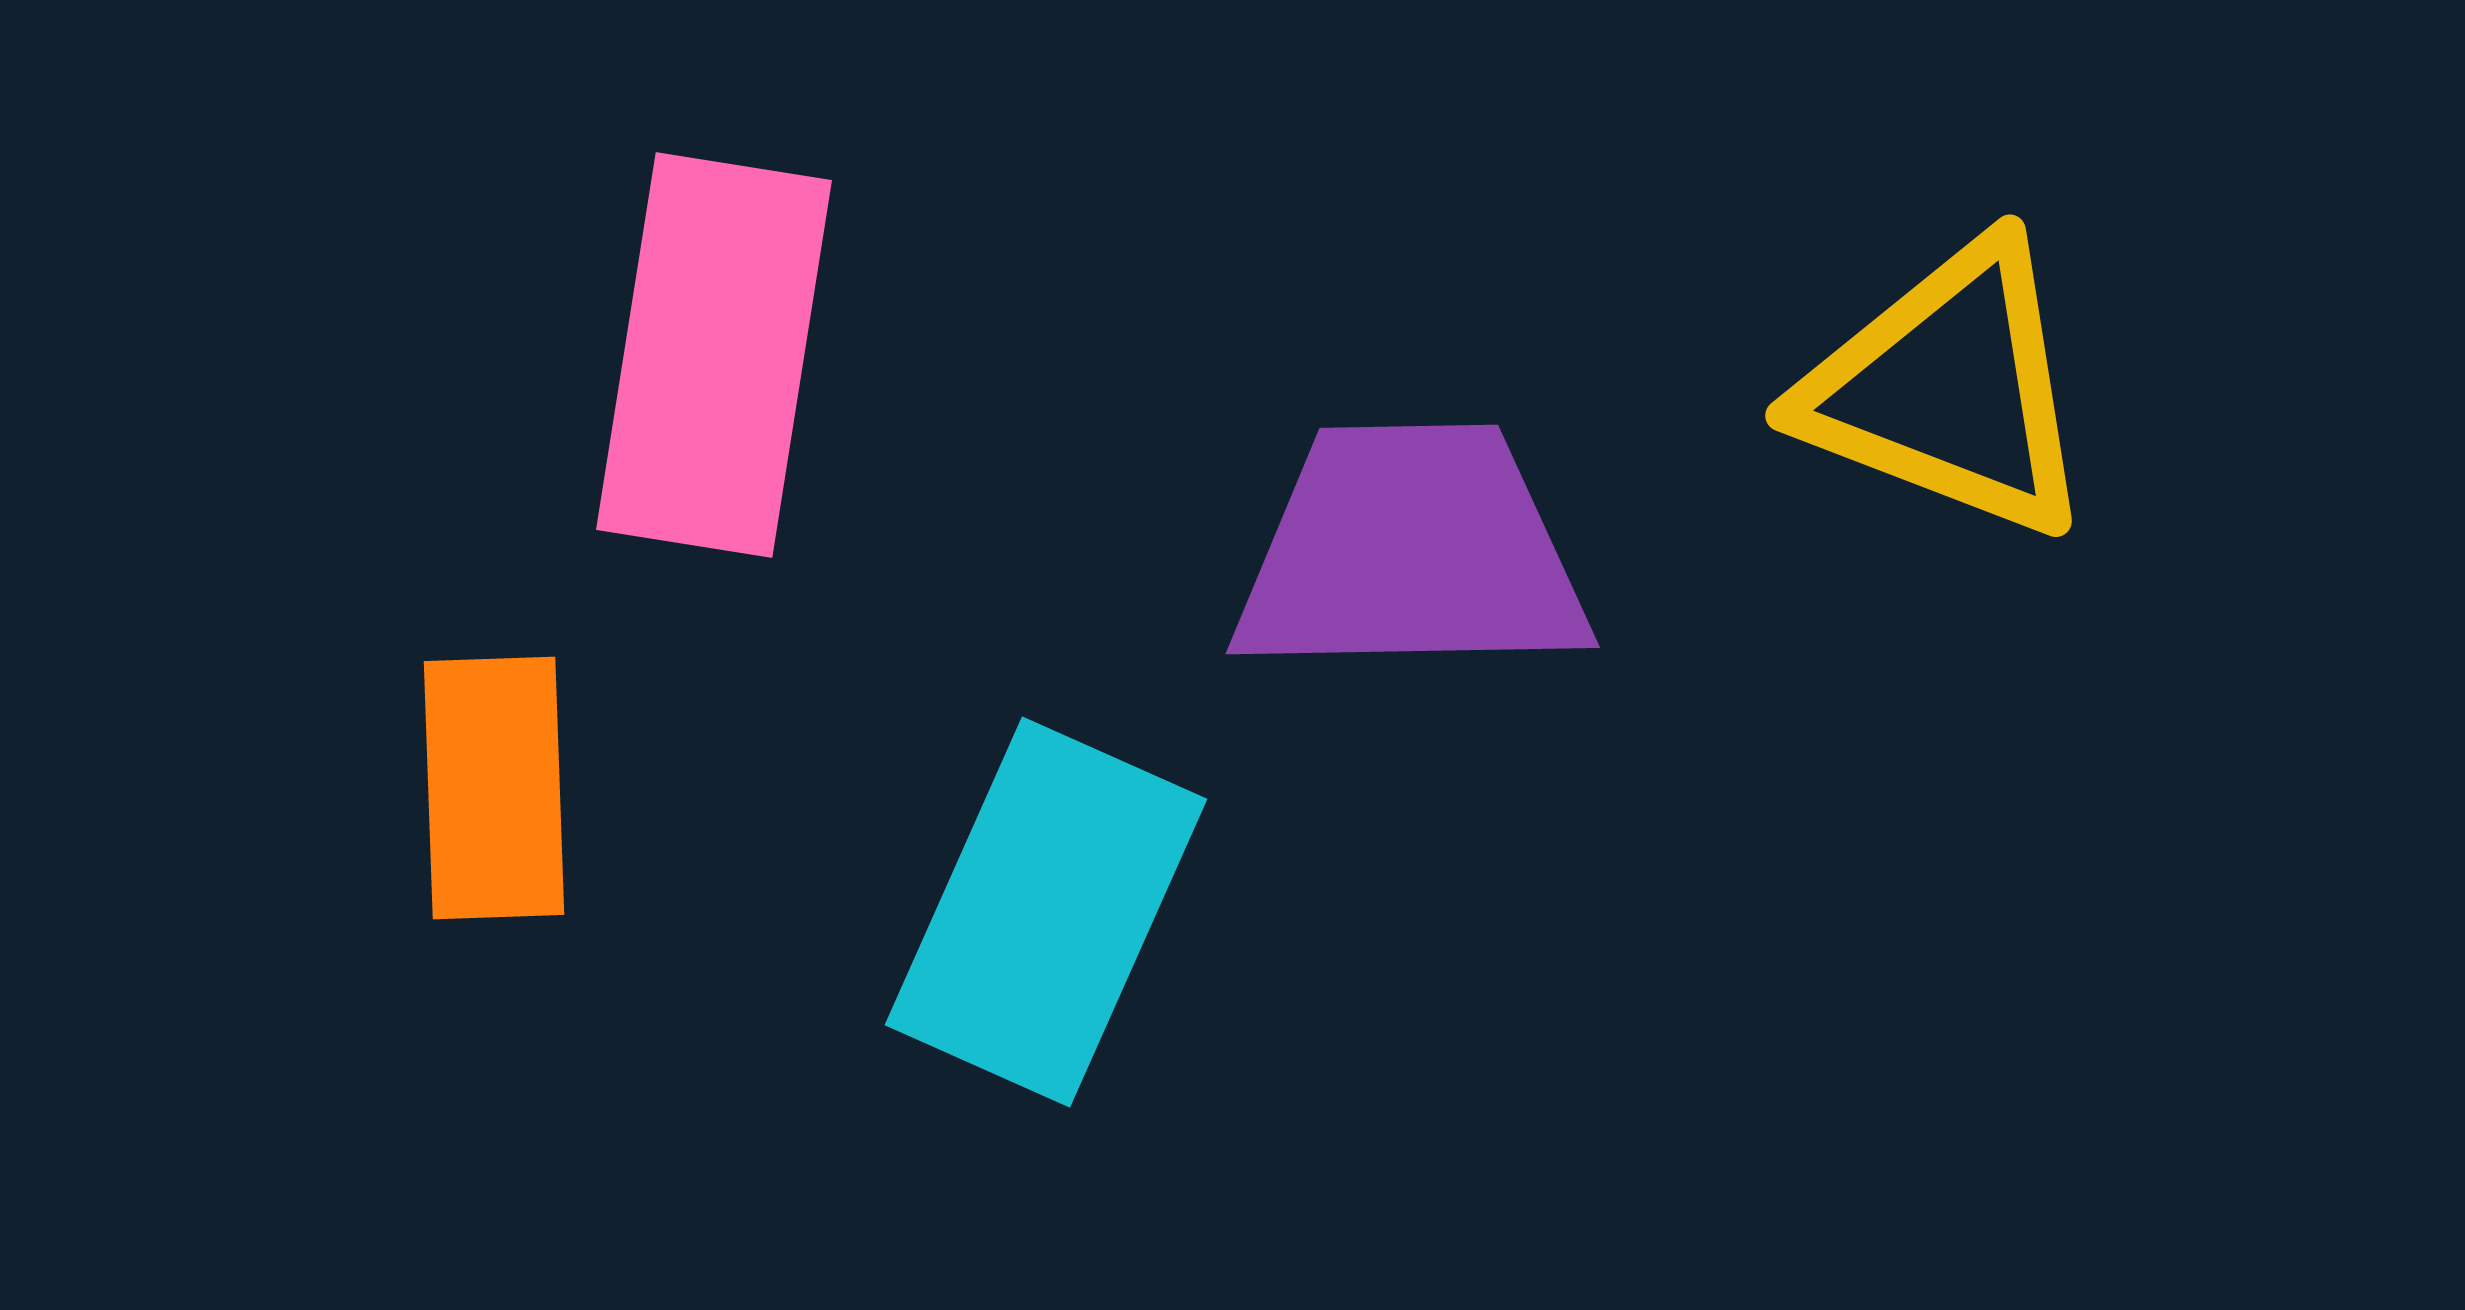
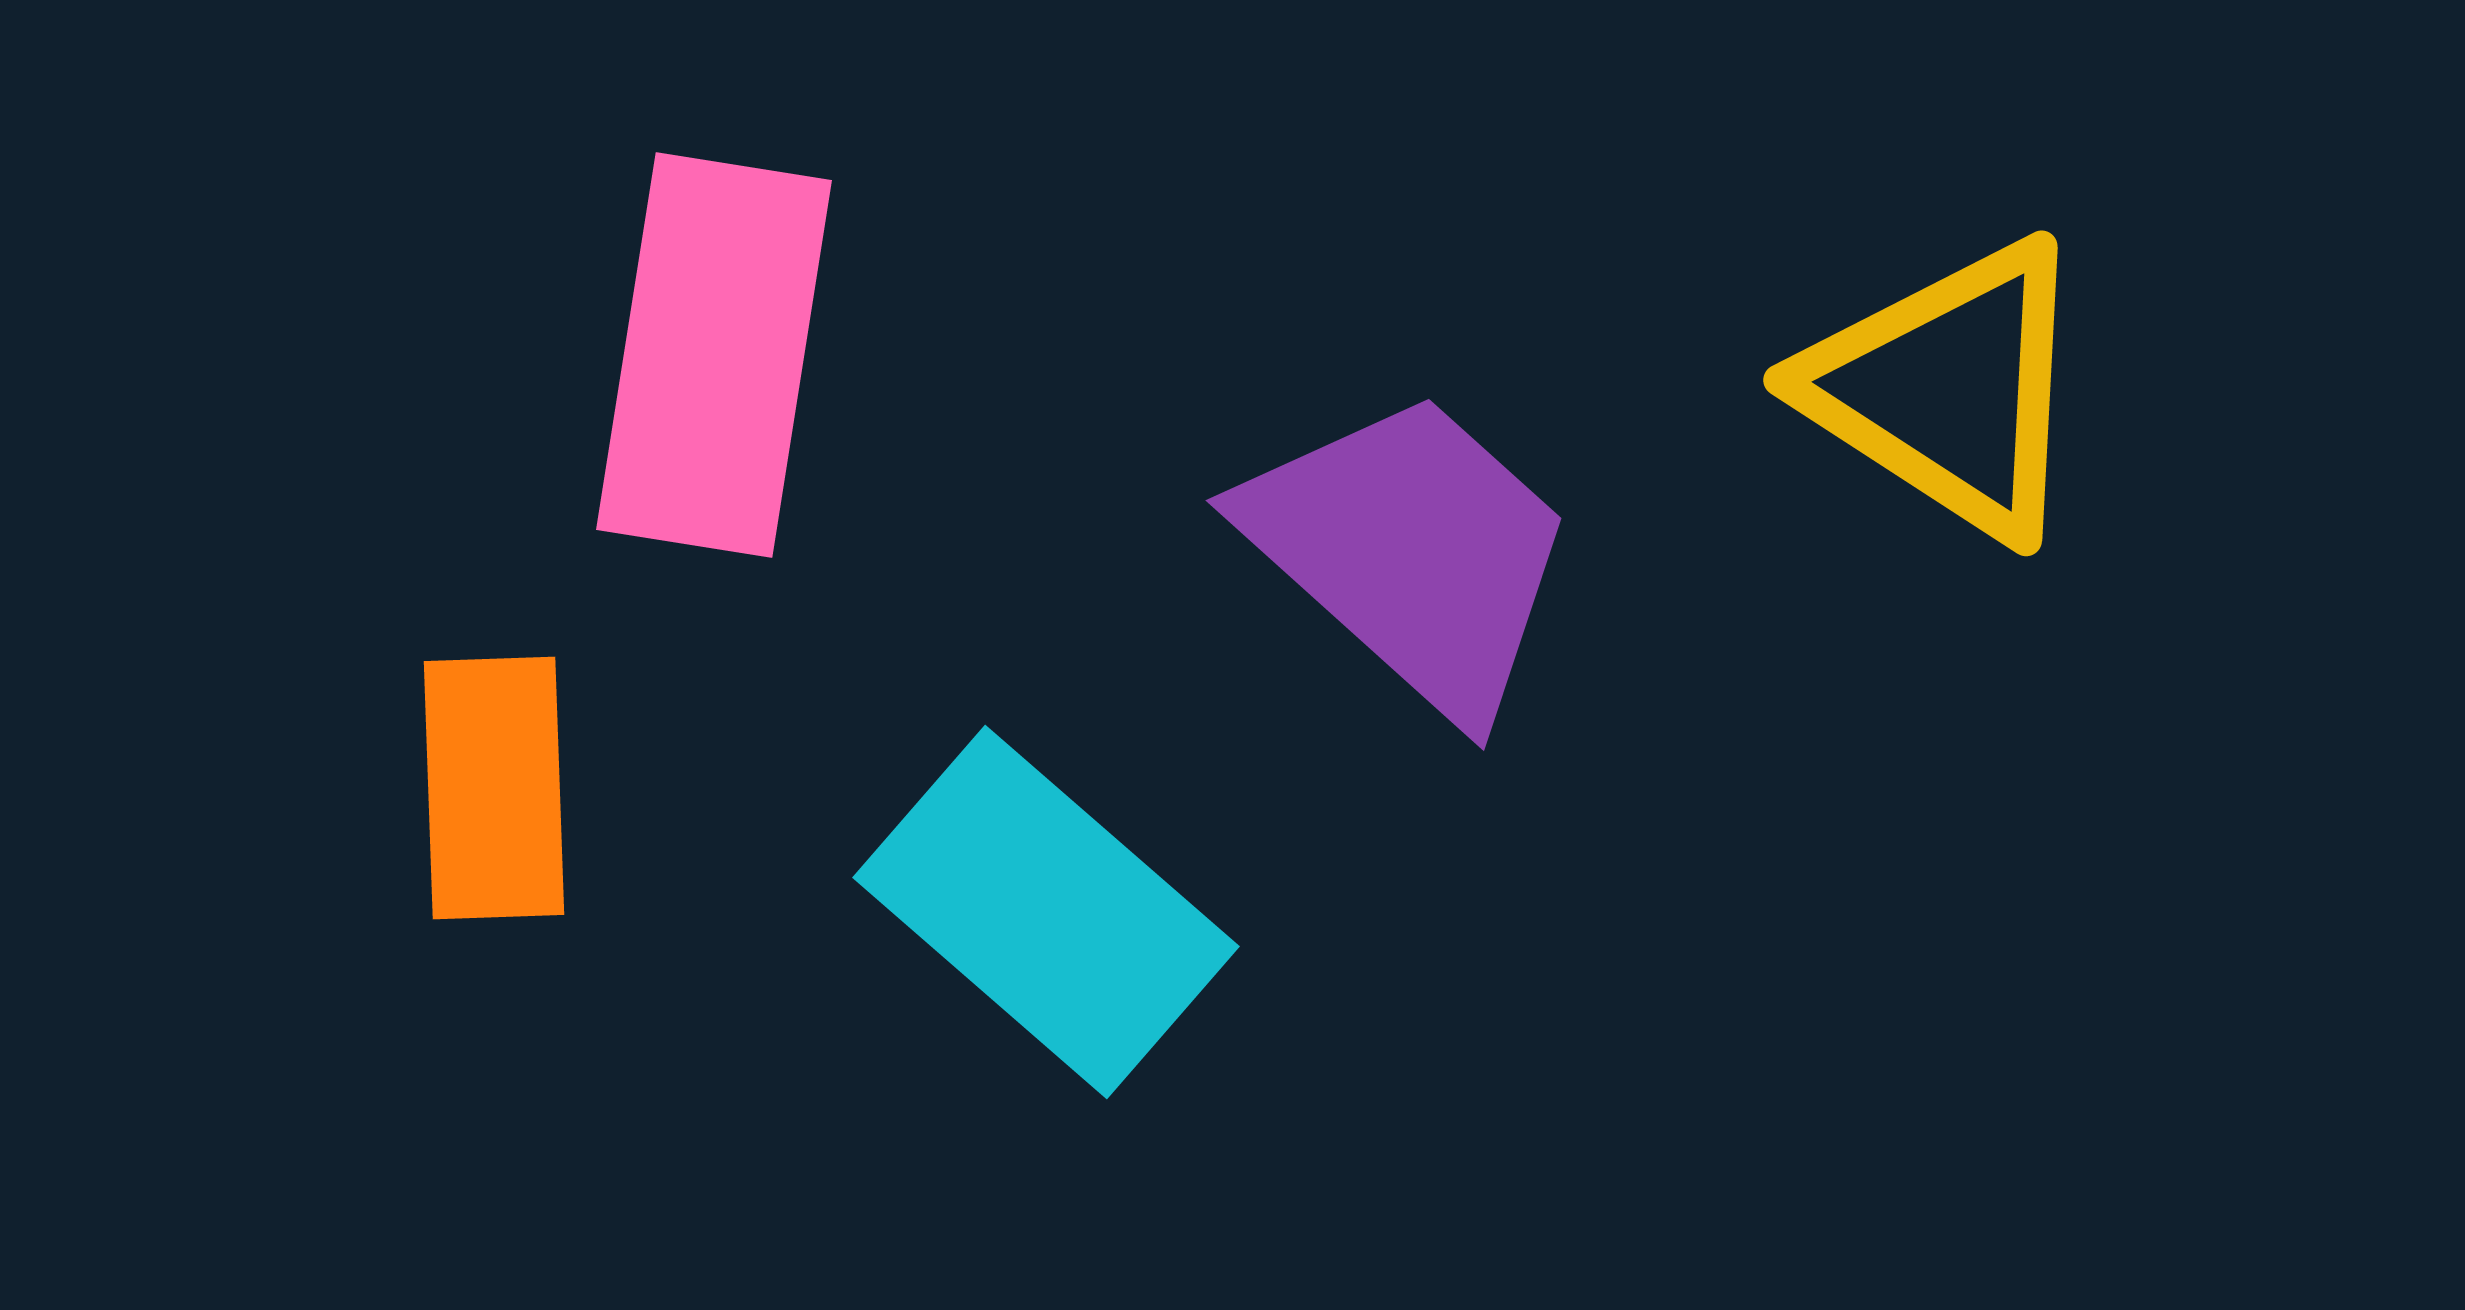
yellow triangle: rotated 12 degrees clockwise
purple trapezoid: rotated 43 degrees clockwise
cyan rectangle: rotated 73 degrees counterclockwise
